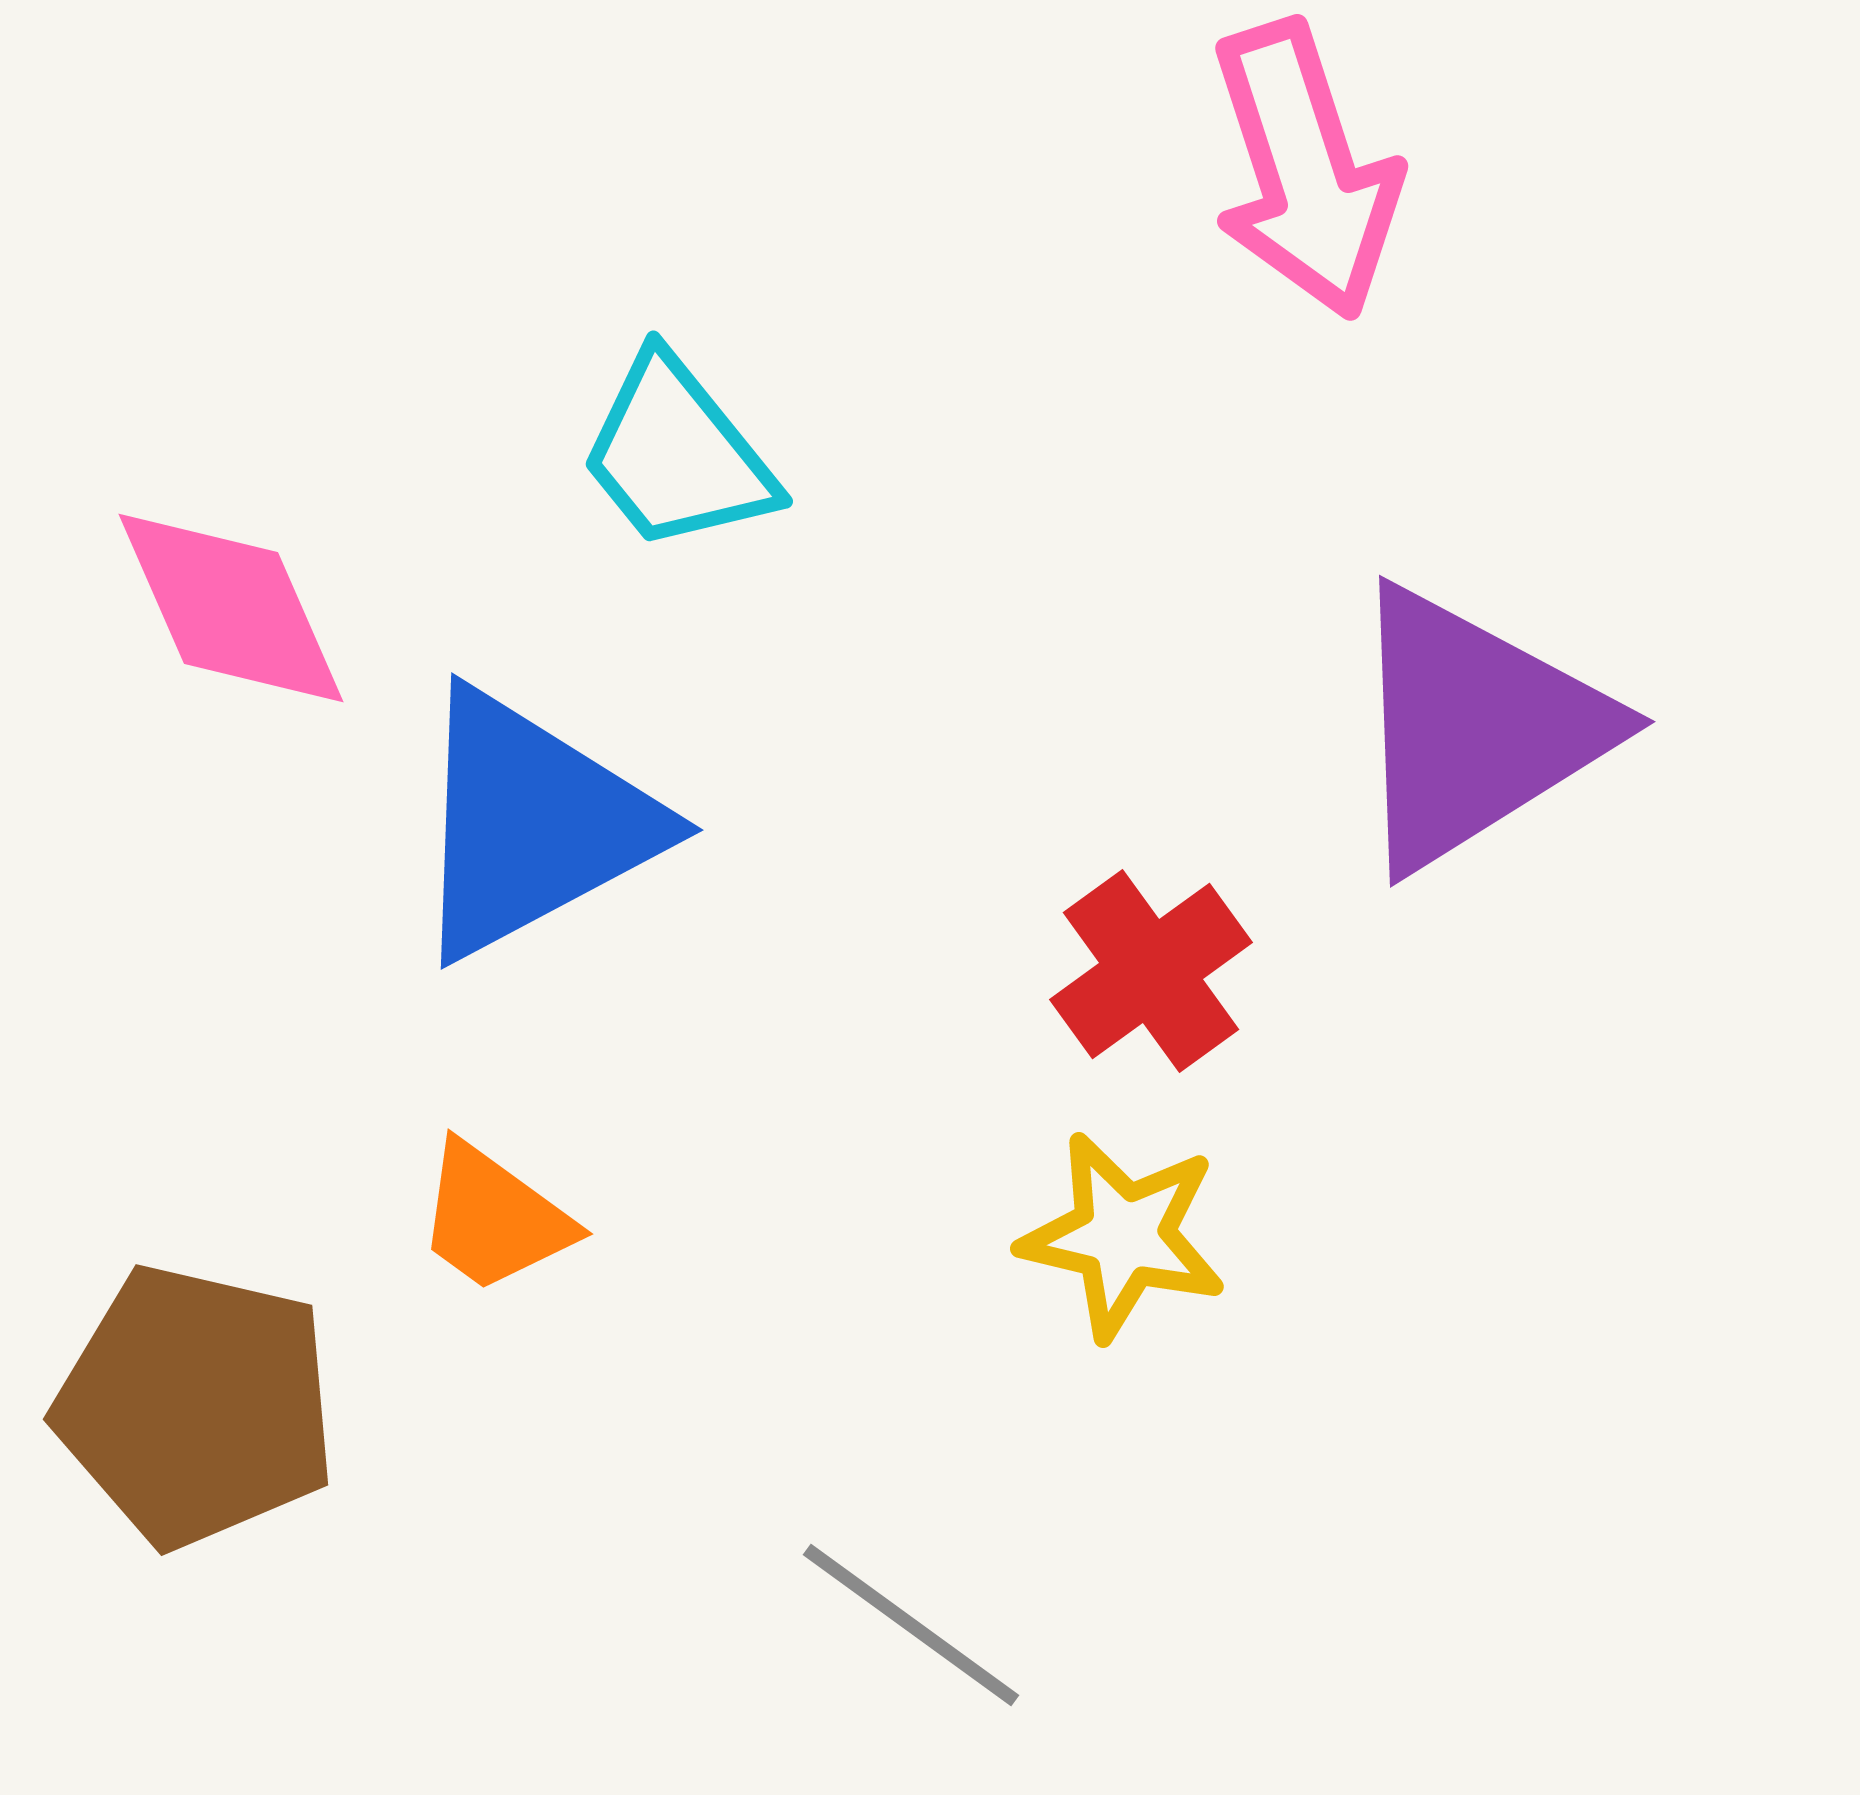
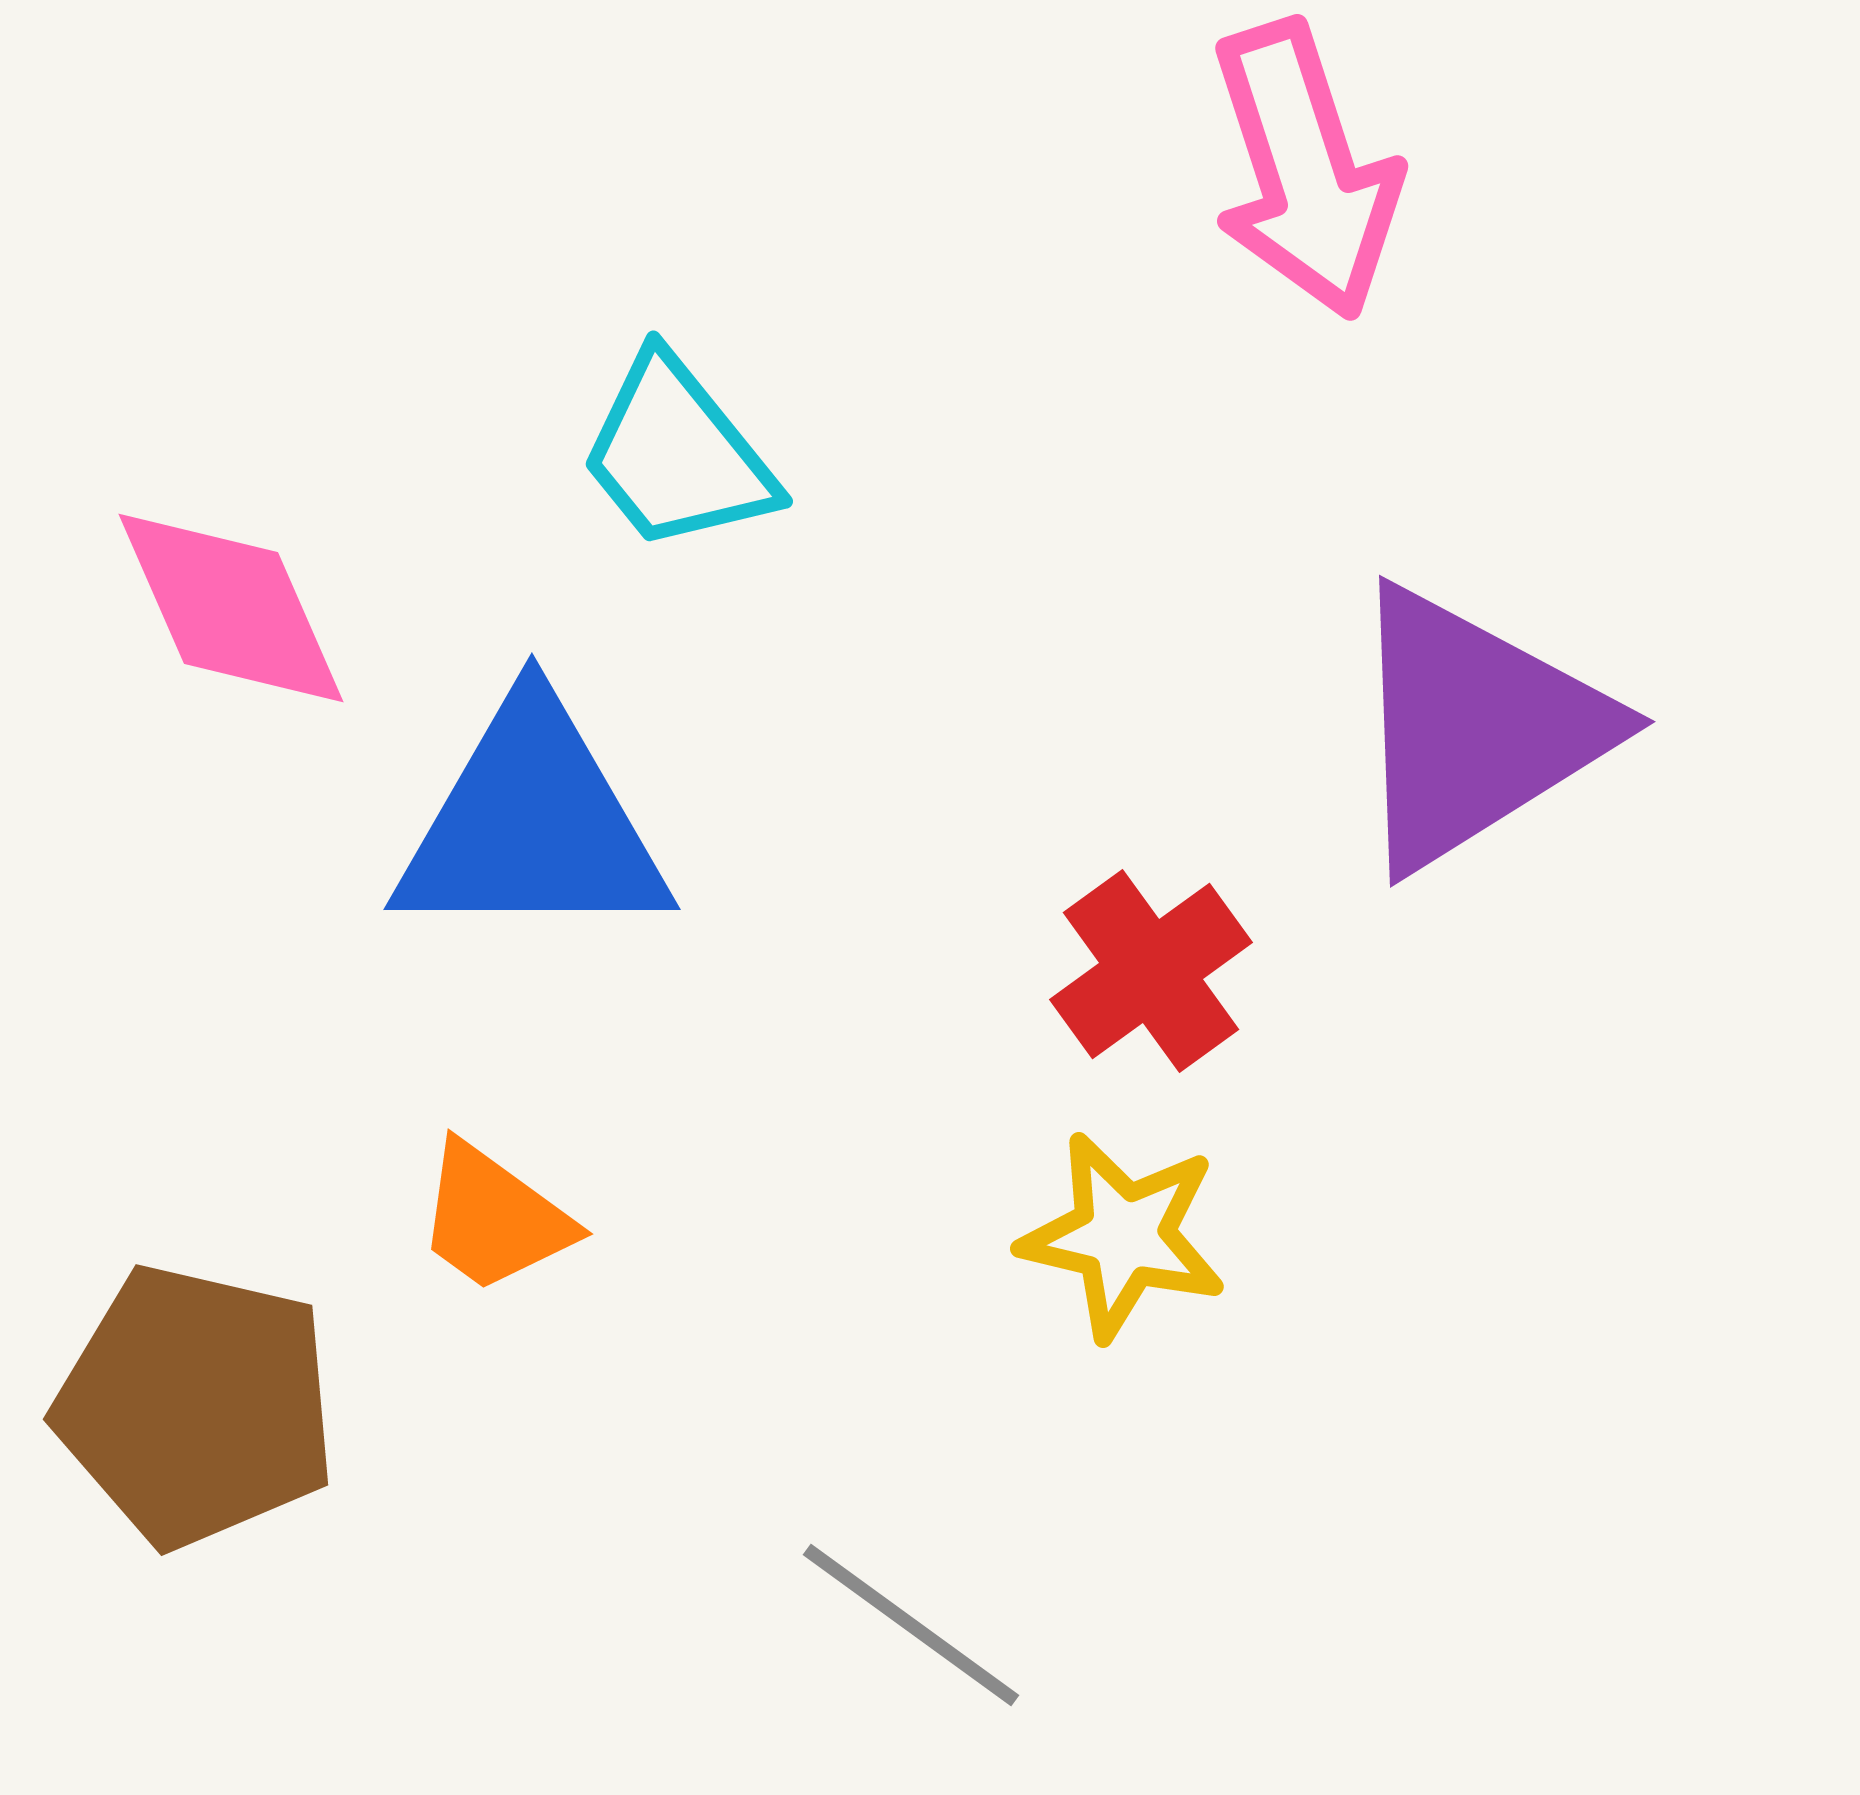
blue triangle: rotated 28 degrees clockwise
